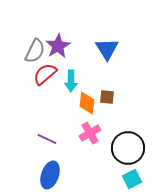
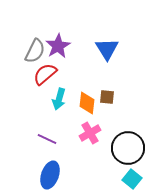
cyan arrow: moved 12 px left, 18 px down; rotated 15 degrees clockwise
cyan square: rotated 24 degrees counterclockwise
